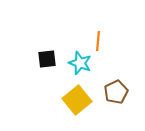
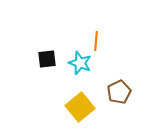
orange line: moved 2 px left
brown pentagon: moved 3 px right
yellow square: moved 3 px right, 7 px down
